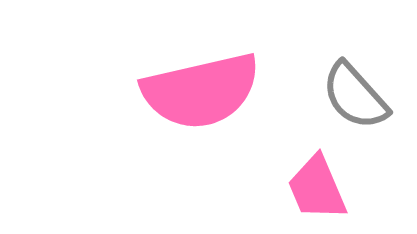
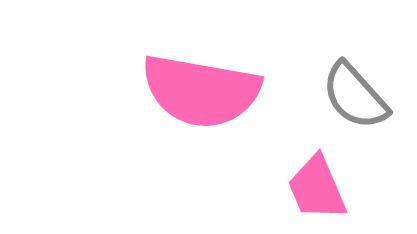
pink semicircle: rotated 23 degrees clockwise
